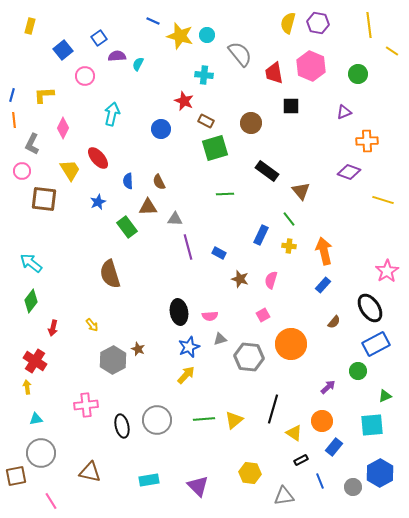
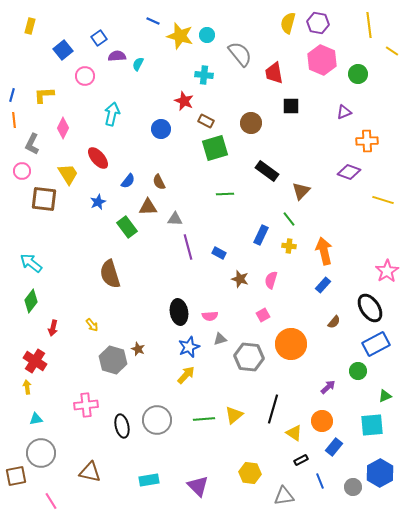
pink hexagon at (311, 66): moved 11 px right, 6 px up
yellow trapezoid at (70, 170): moved 2 px left, 4 px down
blue semicircle at (128, 181): rotated 140 degrees counterclockwise
brown triangle at (301, 191): rotated 24 degrees clockwise
gray hexagon at (113, 360): rotated 16 degrees counterclockwise
yellow triangle at (234, 420): moved 5 px up
